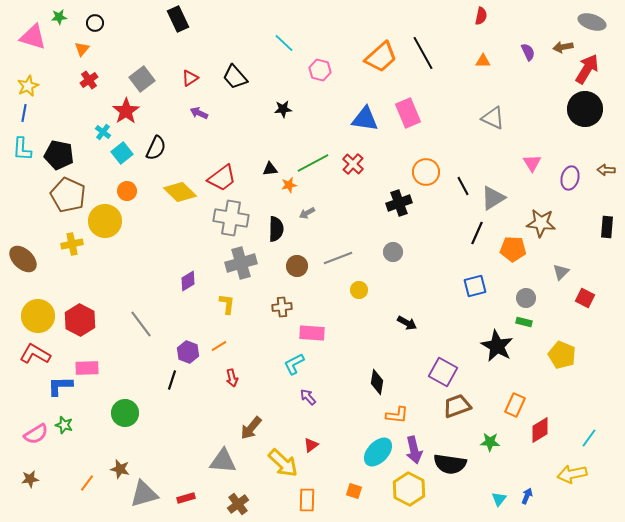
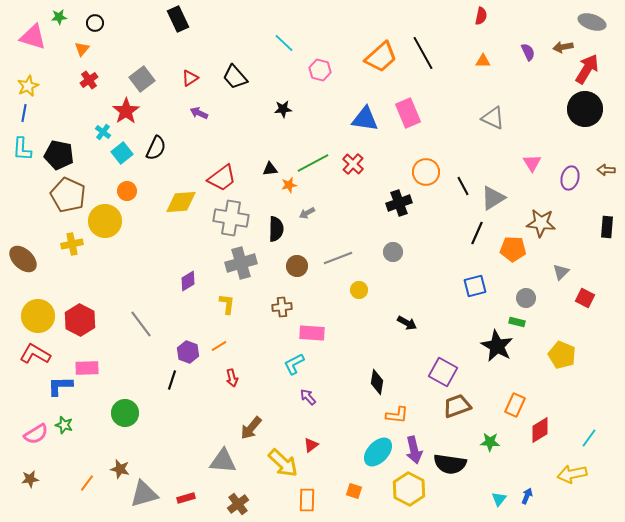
yellow diamond at (180, 192): moved 1 px right, 10 px down; rotated 48 degrees counterclockwise
green rectangle at (524, 322): moved 7 px left
